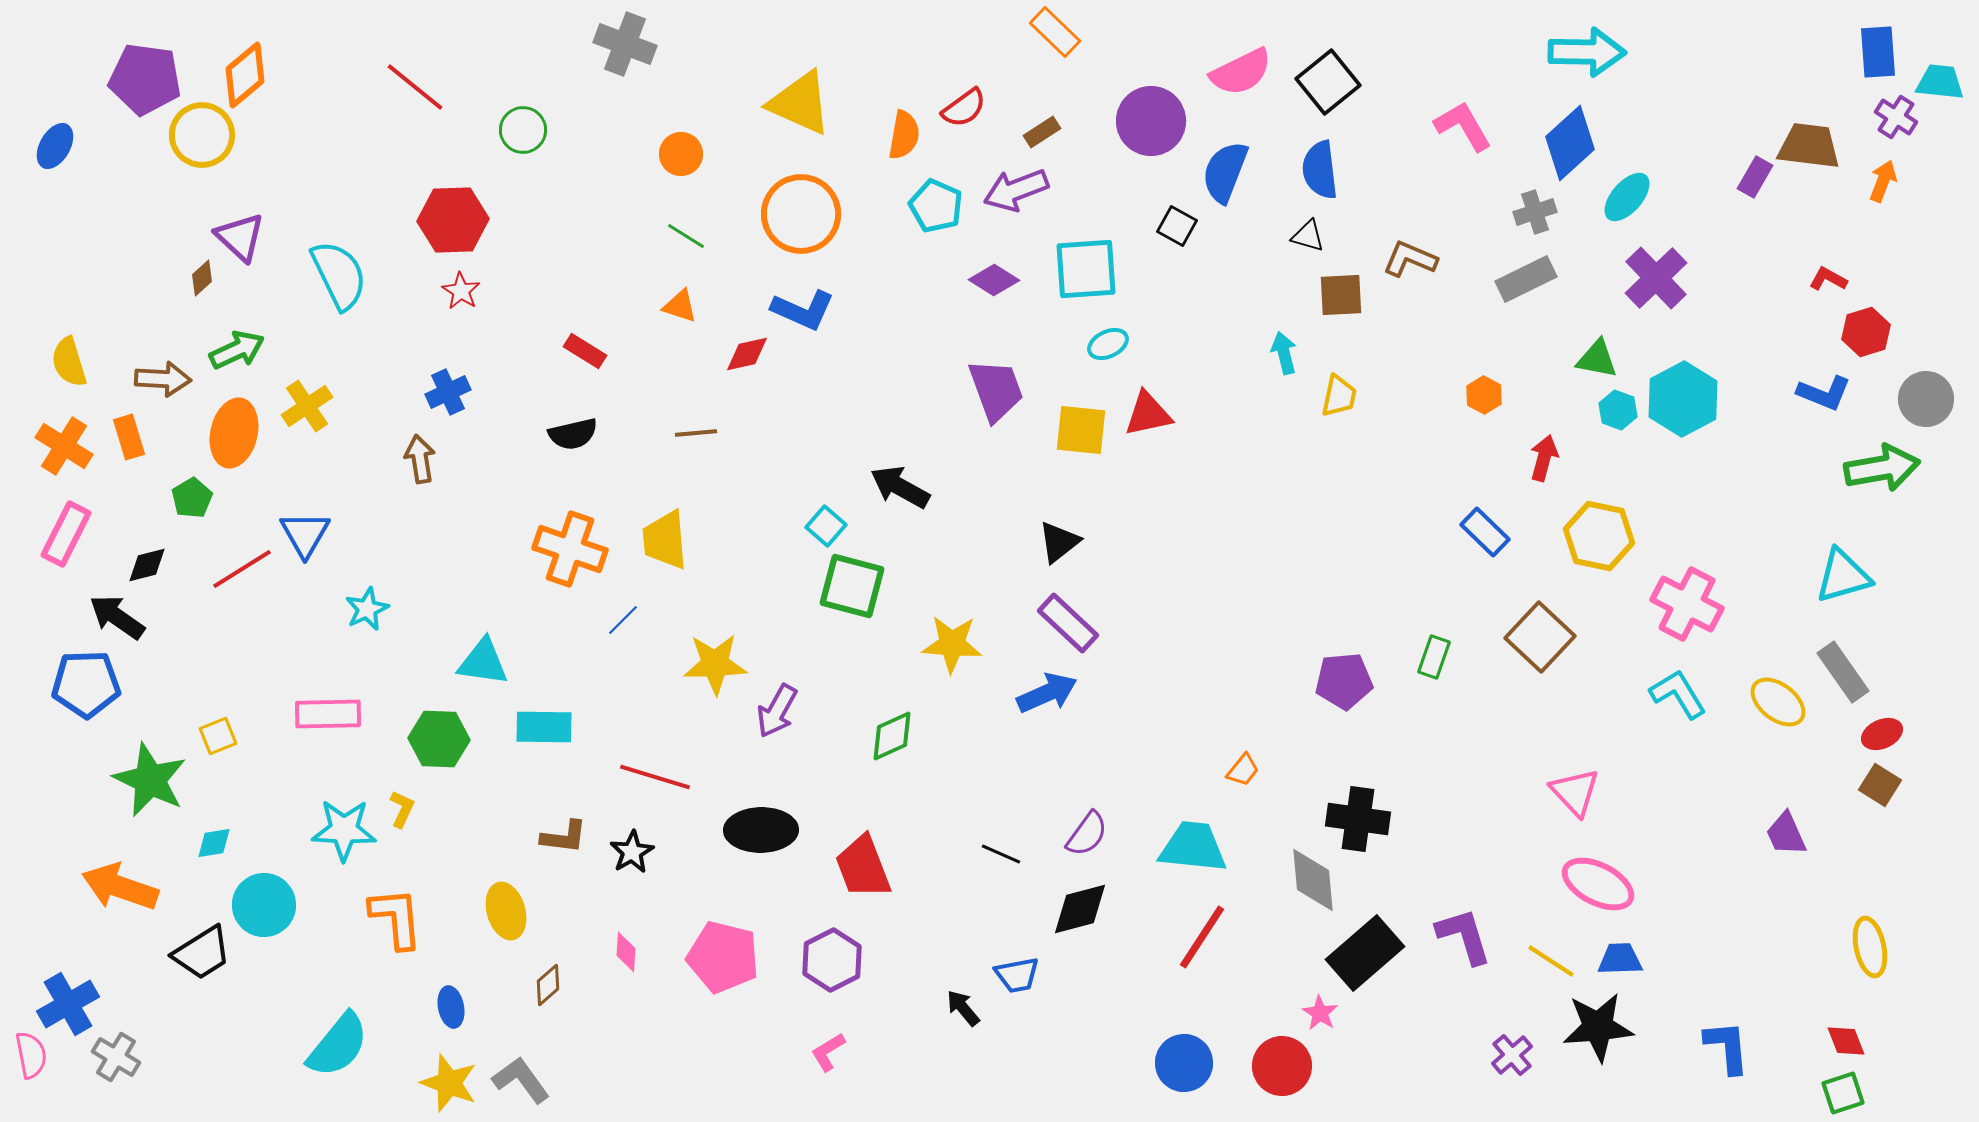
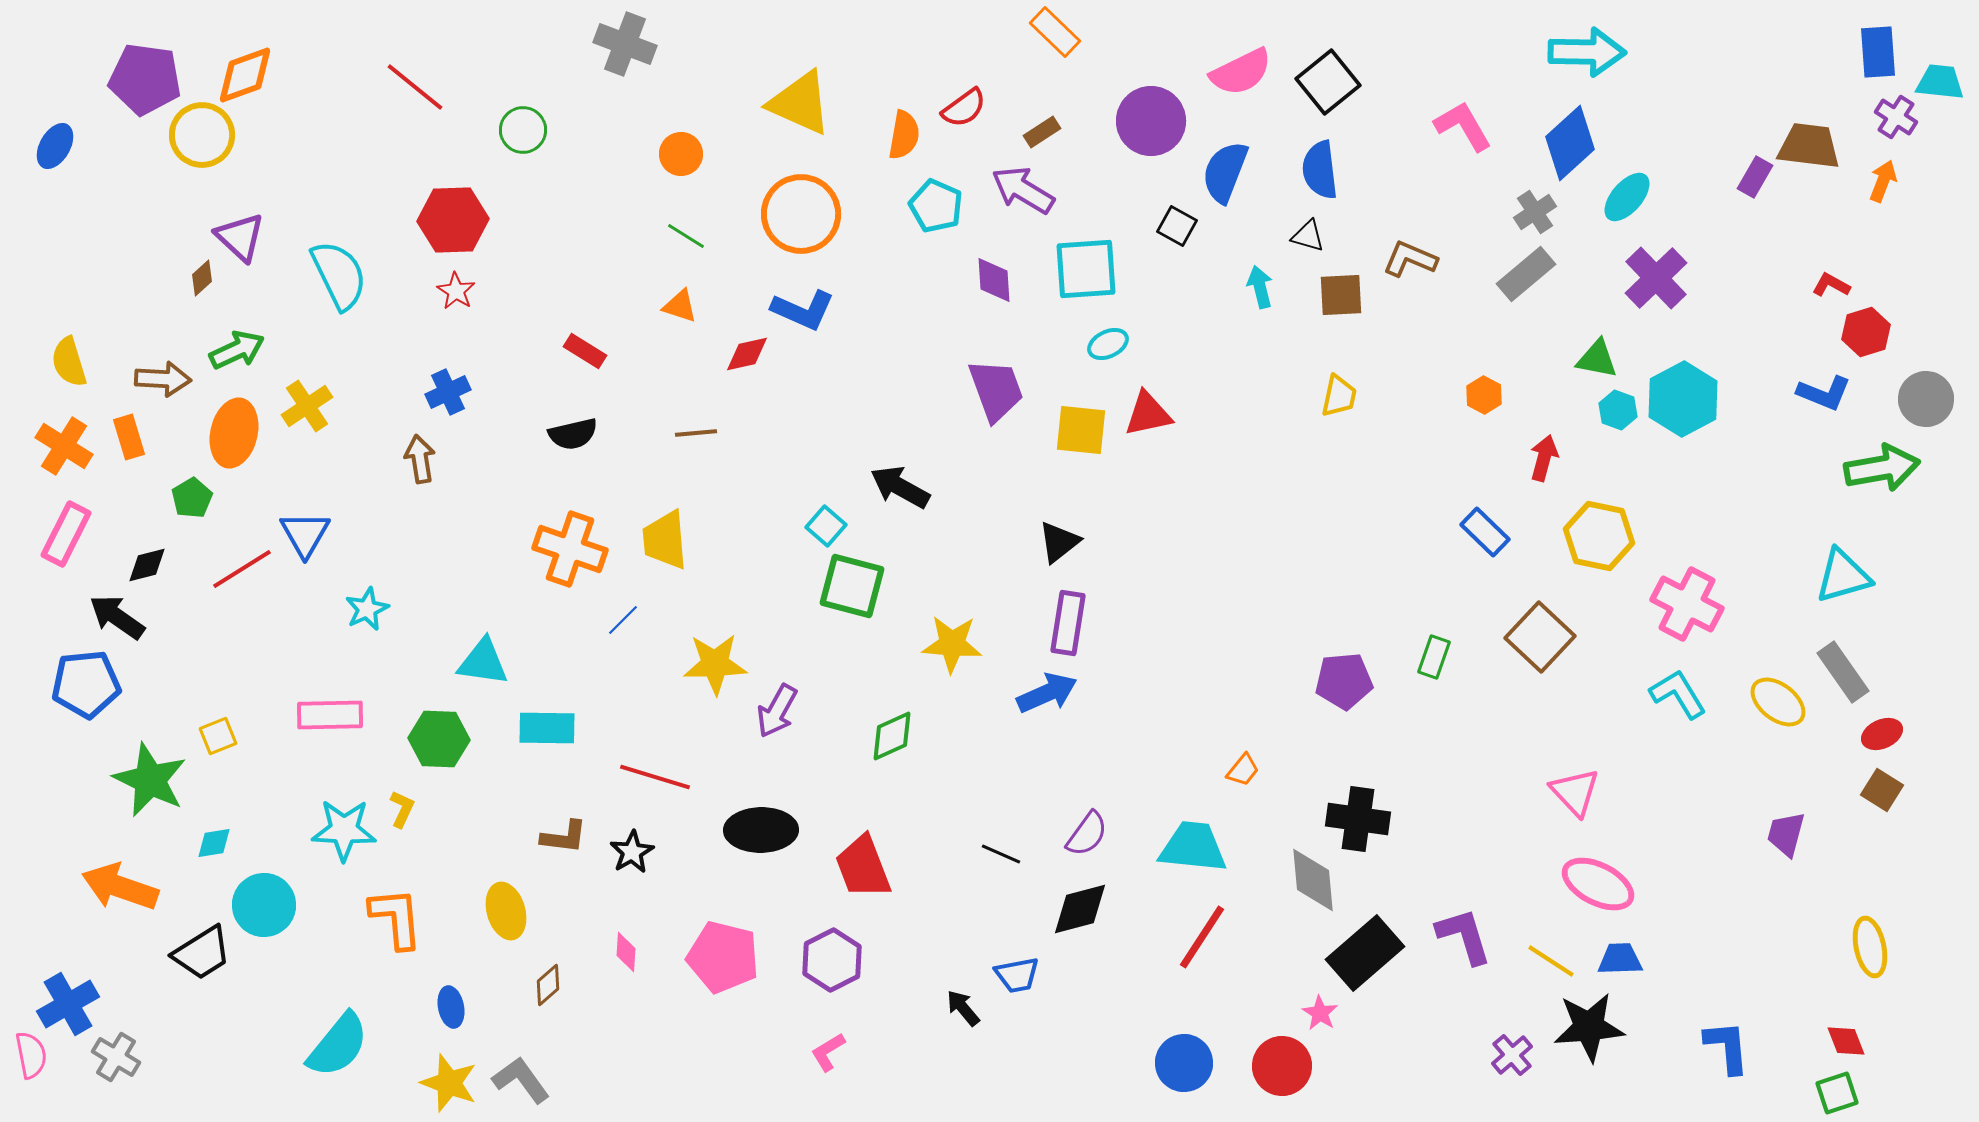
orange diamond at (245, 75): rotated 20 degrees clockwise
purple arrow at (1016, 190): moved 7 px right; rotated 52 degrees clockwise
gray cross at (1535, 212): rotated 15 degrees counterclockwise
gray rectangle at (1526, 279): moved 5 px up; rotated 14 degrees counterclockwise
red L-shape at (1828, 279): moved 3 px right, 6 px down
purple diamond at (994, 280): rotated 54 degrees clockwise
red star at (461, 291): moved 5 px left
cyan arrow at (1284, 353): moved 24 px left, 66 px up
purple rectangle at (1068, 623): rotated 56 degrees clockwise
blue pentagon at (86, 684): rotated 4 degrees counterclockwise
pink rectangle at (328, 714): moved 2 px right, 1 px down
cyan rectangle at (544, 727): moved 3 px right, 1 px down
brown square at (1880, 785): moved 2 px right, 5 px down
purple trapezoid at (1786, 834): rotated 39 degrees clockwise
black star at (1598, 1027): moved 9 px left
green square at (1843, 1093): moved 6 px left
